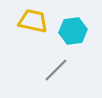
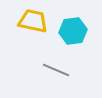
gray line: rotated 68 degrees clockwise
